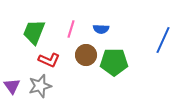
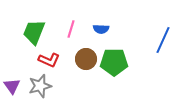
brown circle: moved 4 px down
